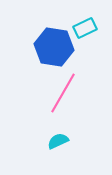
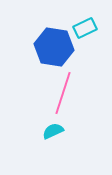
pink line: rotated 12 degrees counterclockwise
cyan semicircle: moved 5 px left, 10 px up
